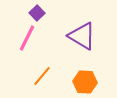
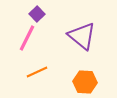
purple square: moved 1 px down
purple triangle: rotated 8 degrees clockwise
orange line: moved 5 px left, 4 px up; rotated 25 degrees clockwise
